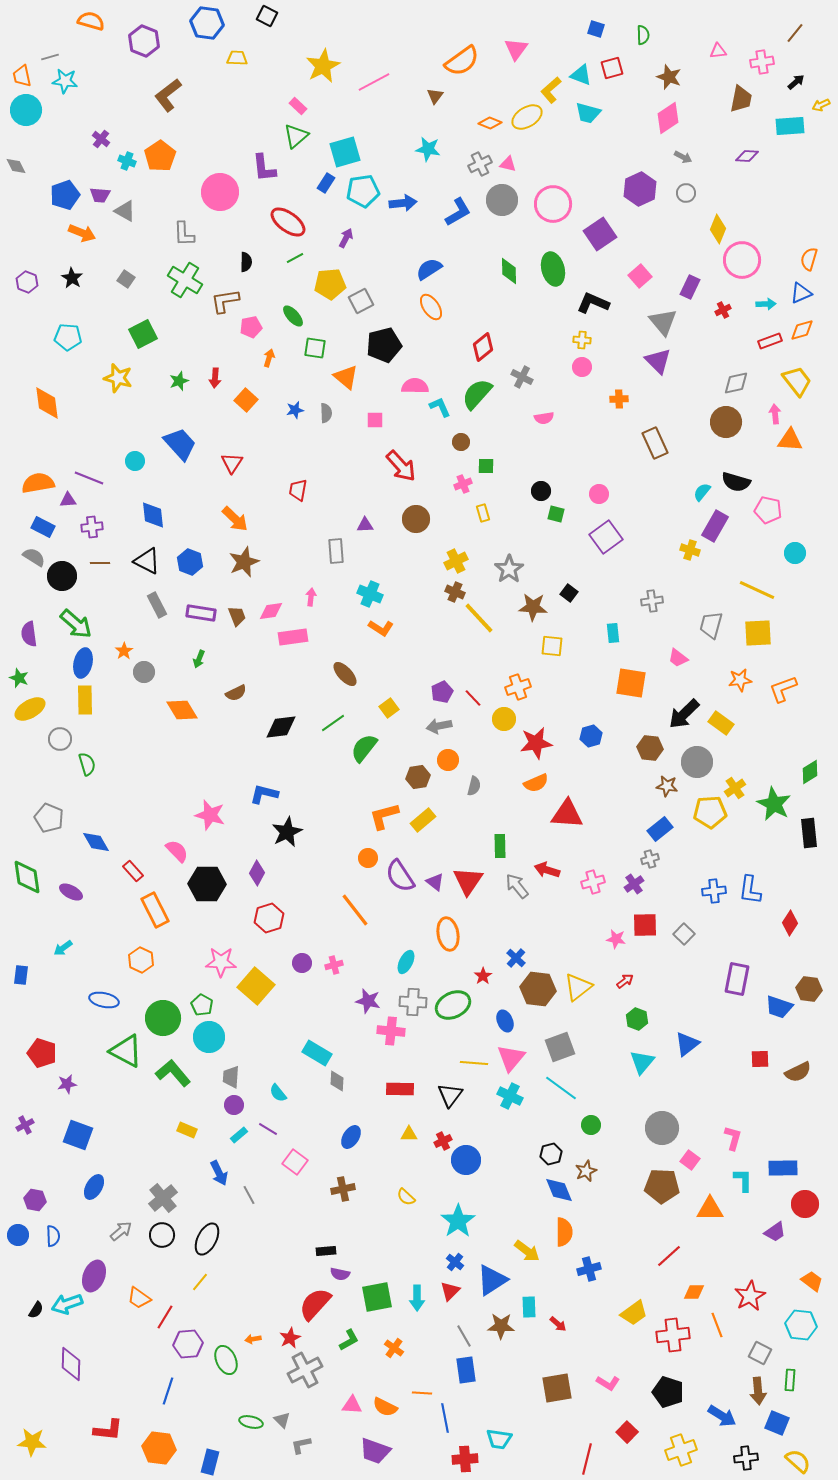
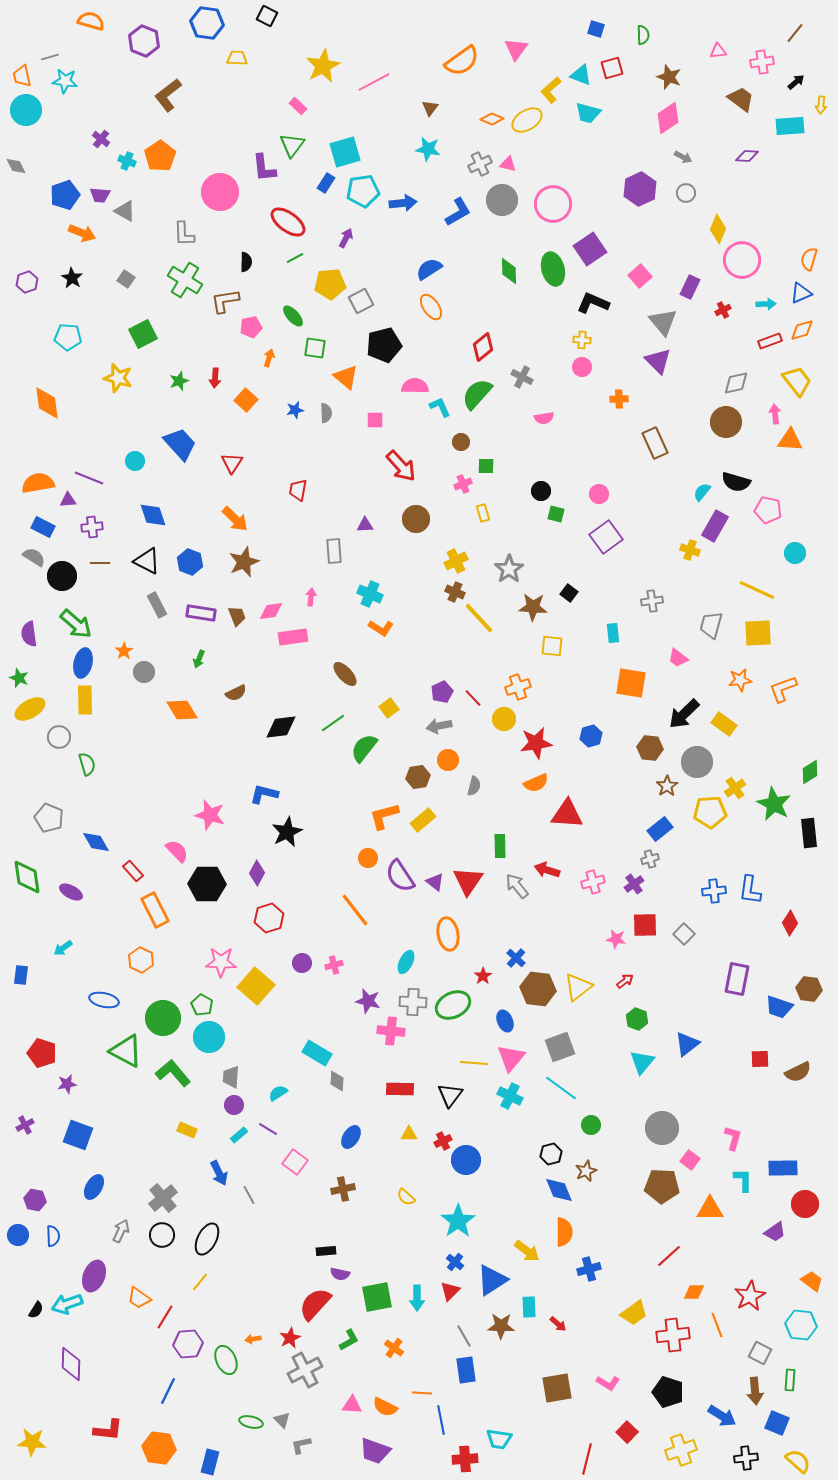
brown triangle at (435, 96): moved 5 px left, 12 px down
brown trapezoid at (741, 99): rotated 64 degrees counterclockwise
yellow arrow at (821, 105): rotated 60 degrees counterclockwise
yellow ellipse at (527, 117): moved 3 px down
orange diamond at (490, 123): moved 2 px right, 4 px up
green triangle at (296, 136): moved 4 px left, 9 px down; rotated 12 degrees counterclockwise
purple square at (600, 234): moved 10 px left, 15 px down
purple hexagon at (27, 282): rotated 20 degrees clockwise
blue diamond at (153, 515): rotated 12 degrees counterclockwise
gray rectangle at (336, 551): moved 2 px left
yellow rectangle at (721, 723): moved 3 px right, 1 px down
gray circle at (60, 739): moved 1 px left, 2 px up
brown star at (667, 786): rotated 30 degrees clockwise
cyan semicircle at (278, 1093): rotated 96 degrees clockwise
gray arrow at (121, 1231): rotated 25 degrees counterclockwise
blue line at (168, 1391): rotated 8 degrees clockwise
brown arrow at (758, 1391): moved 3 px left
blue line at (445, 1418): moved 4 px left, 2 px down
